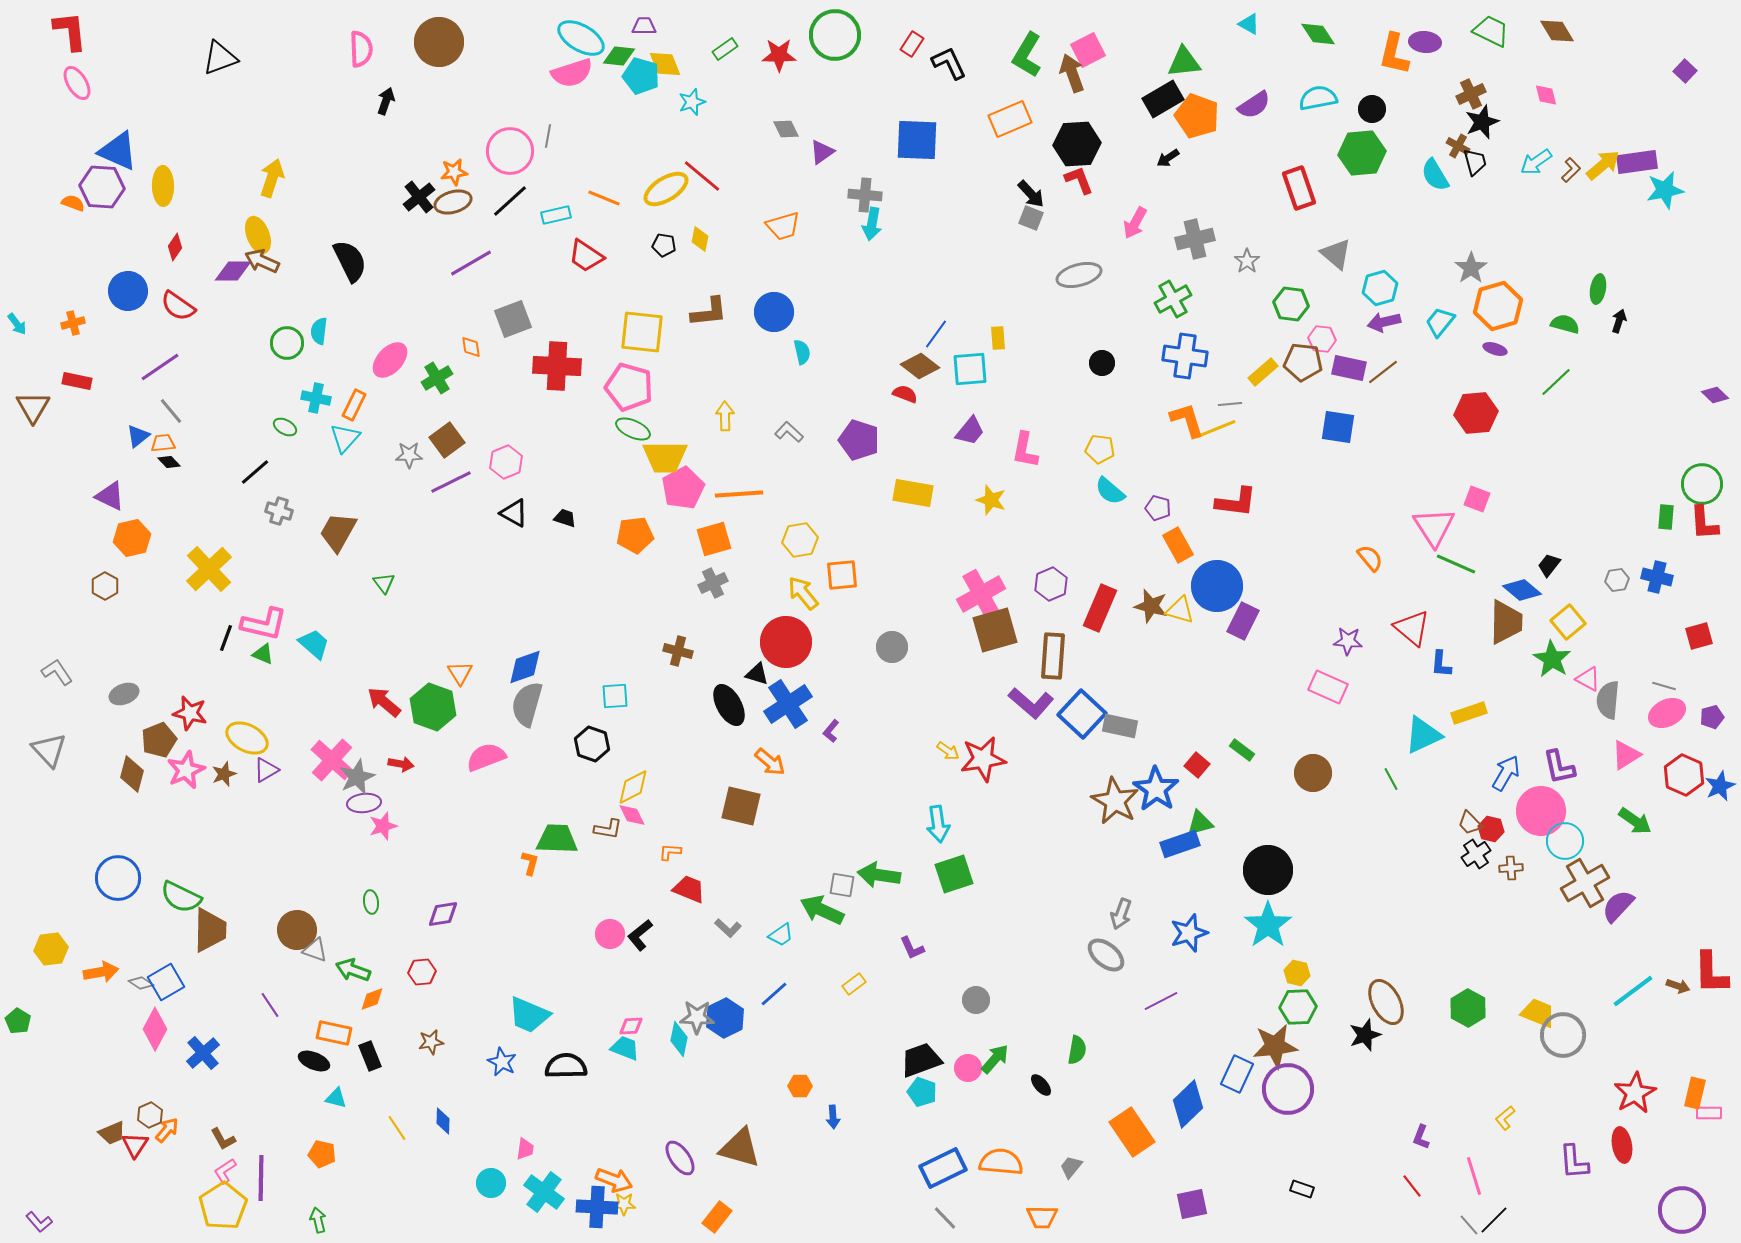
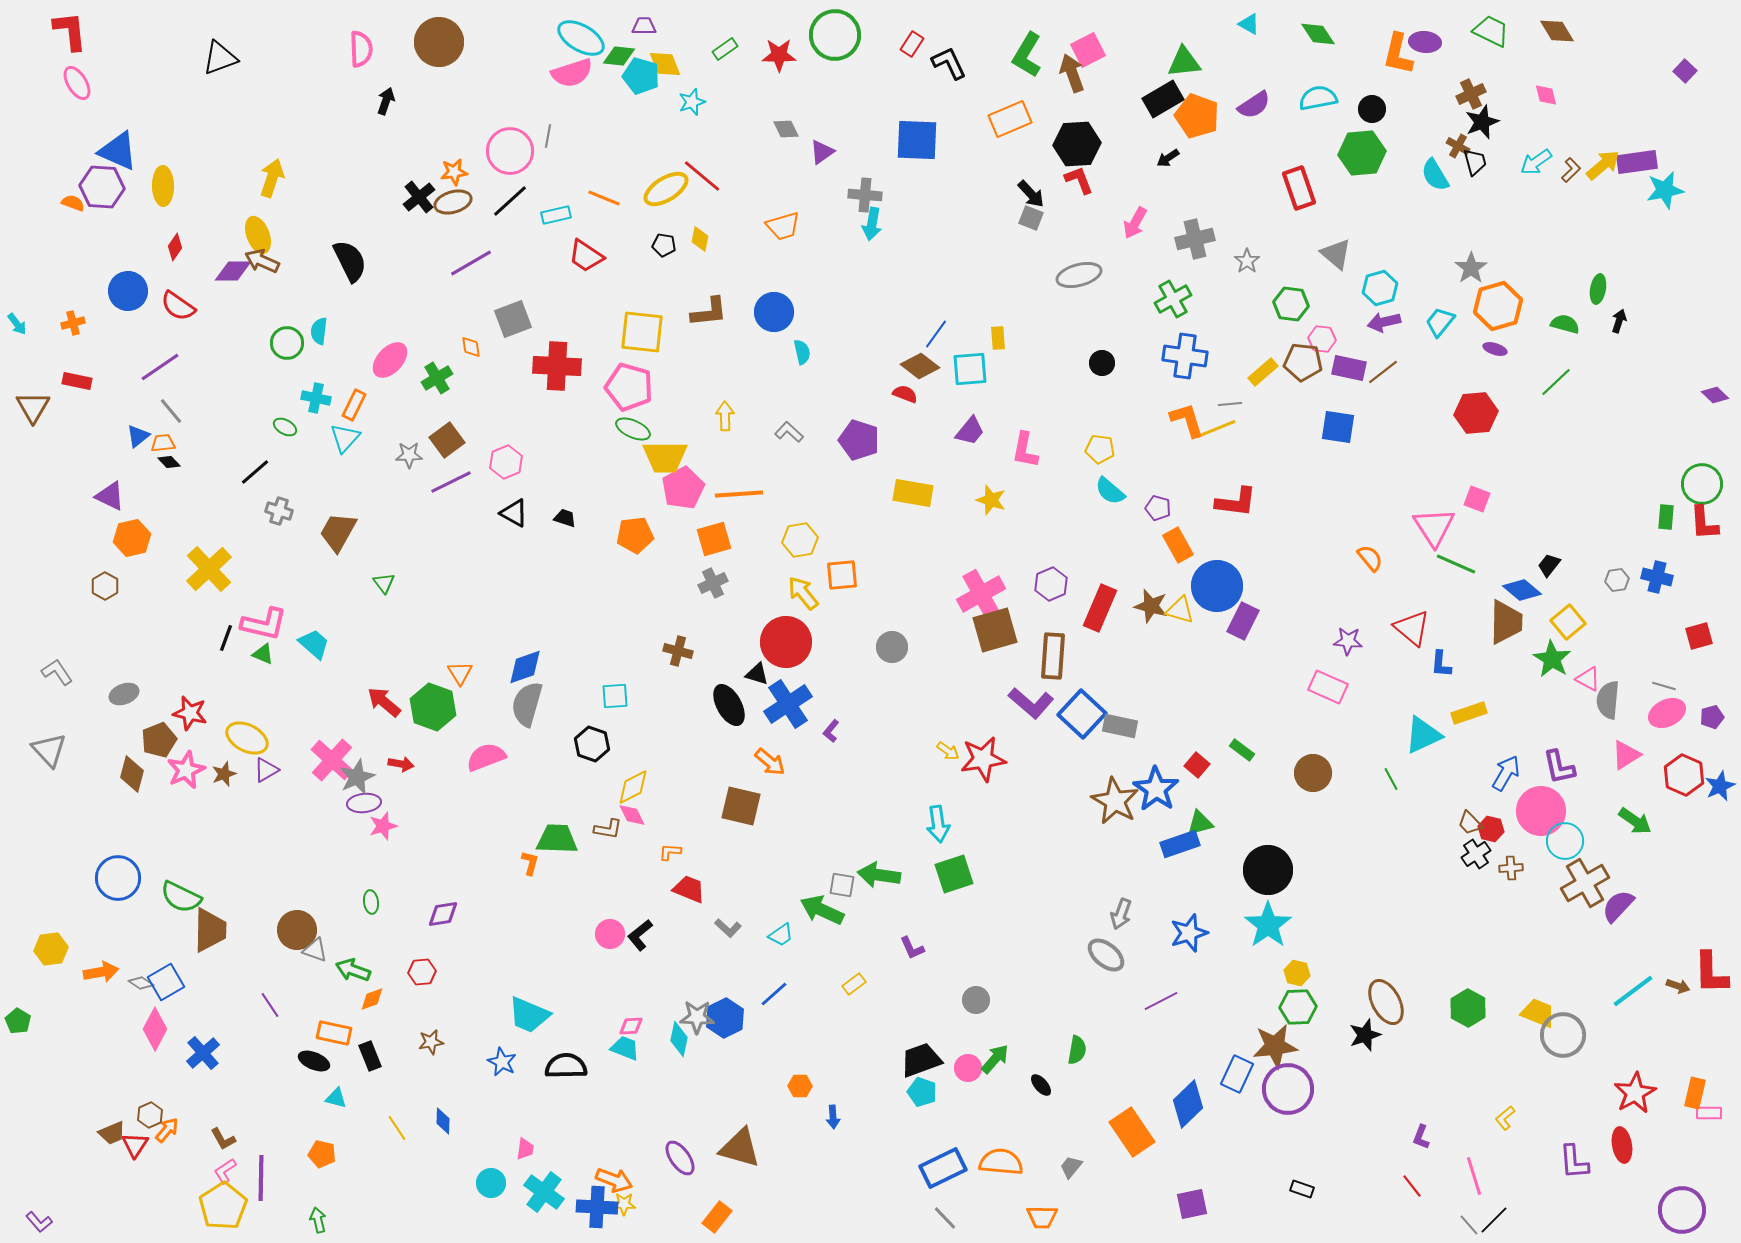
orange L-shape at (1394, 54): moved 4 px right
